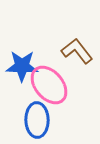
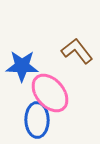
pink ellipse: moved 1 px right, 8 px down
